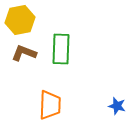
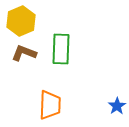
yellow hexagon: moved 1 px right, 1 px down; rotated 12 degrees counterclockwise
blue star: rotated 24 degrees clockwise
